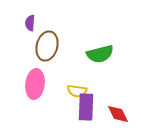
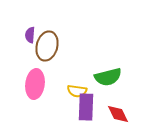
purple semicircle: moved 12 px down
green semicircle: moved 8 px right, 23 px down
